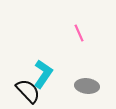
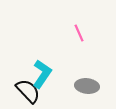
cyan L-shape: moved 1 px left
